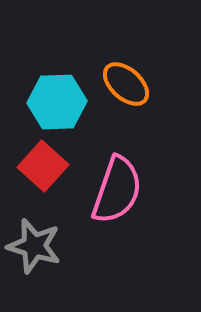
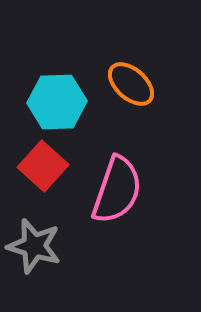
orange ellipse: moved 5 px right
